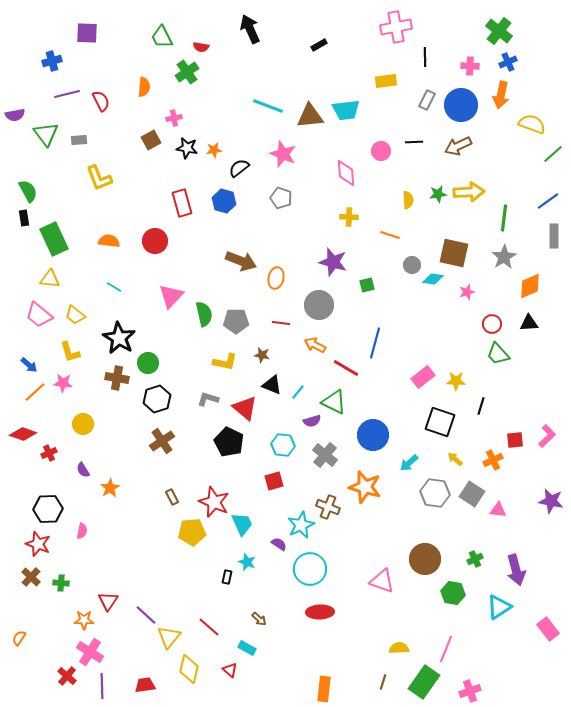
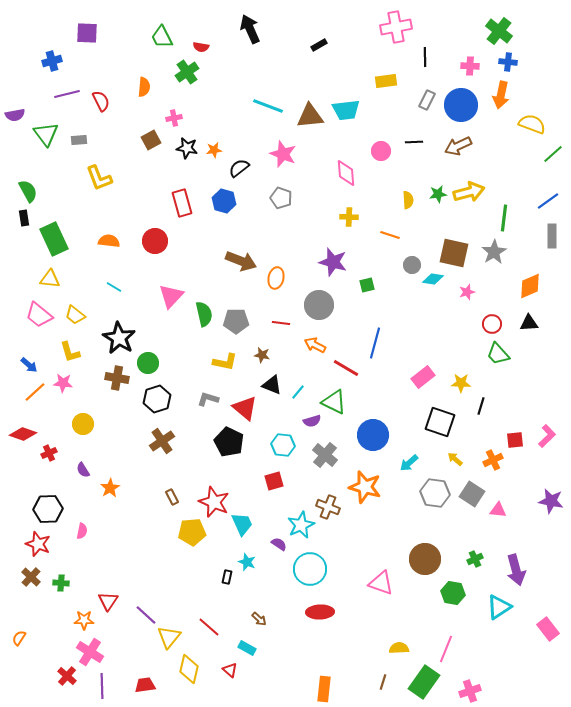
blue cross at (508, 62): rotated 30 degrees clockwise
yellow arrow at (469, 192): rotated 12 degrees counterclockwise
gray rectangle at (554, 236): moved 2 px left
gray star at (504, 257): moved 10 px left, 5 px up
yellow star at (456, 381): moved 5 px right, 2 px down
pink triangle at (382, 581): moved 1 px left, 2 px down
